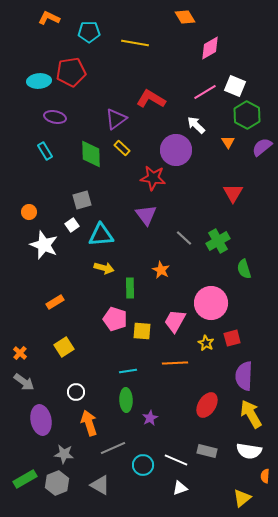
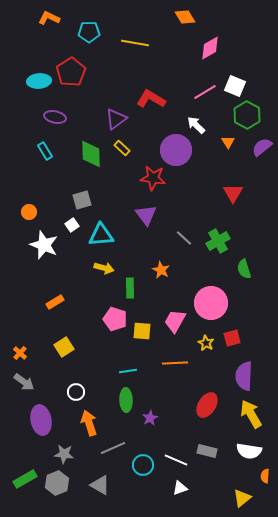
red pentagon at (71, 72): rotated 24 degrees counterclockwise
